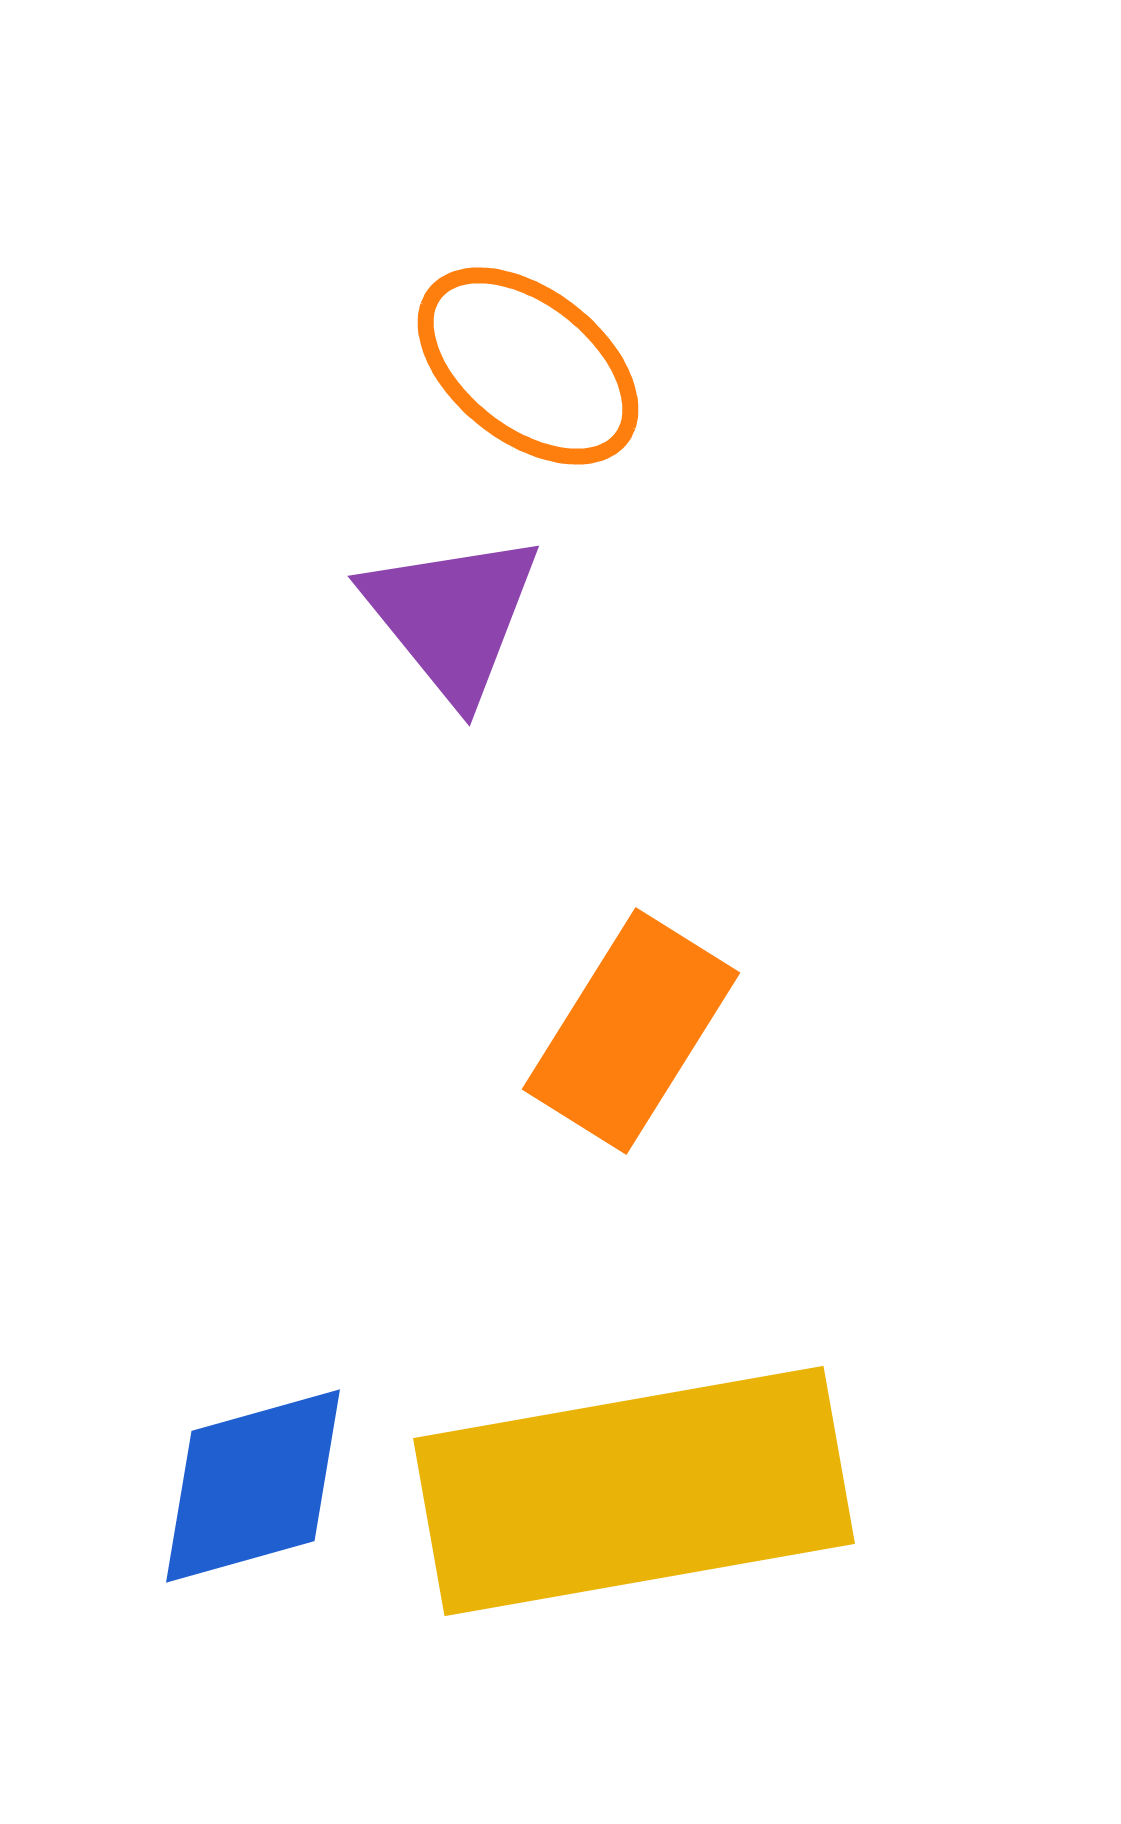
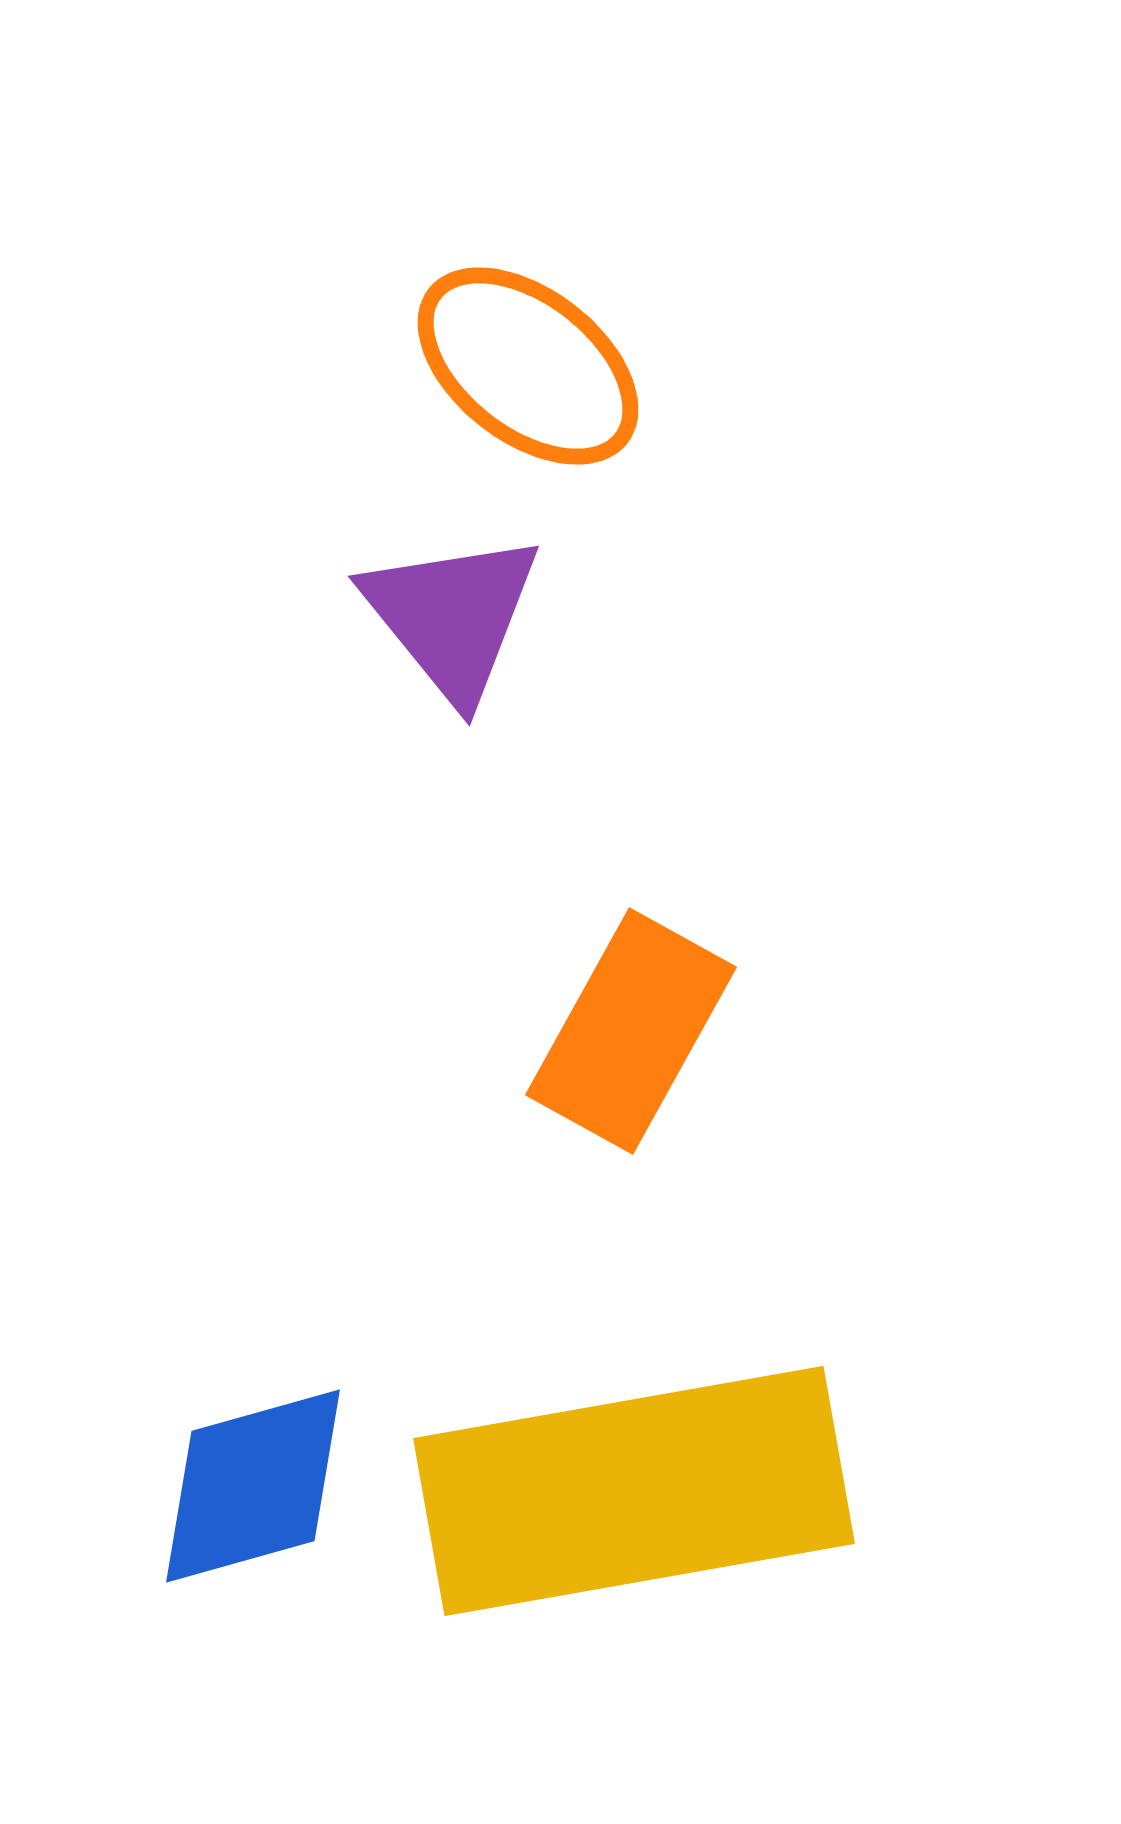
orange rectangle: rotated 3 degrees counterclockwise
